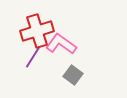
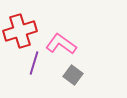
red cross: moved 17 px left
purple line: moved 1 px right, 6 px down; rotated 15 degrees counterclockwise
